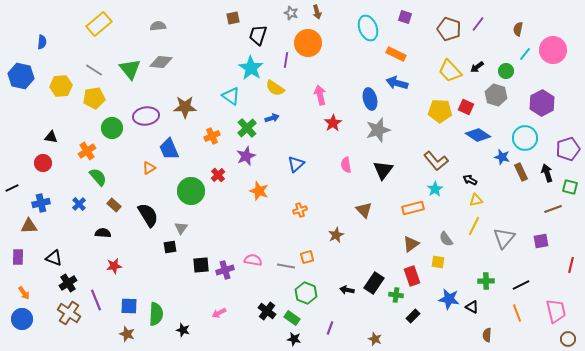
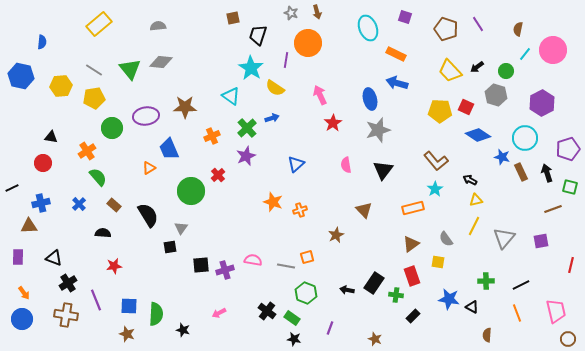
purple line at (478, 24): rotated 70 degrees counterclockwise
brown pentagon at (449, 29): moved 3 px left
pink arrow at (320, 95): rotated 12 degrees counterclockwise
orange star at (259, 191): moved 14 px right, 11 px down
brown cross at (69, 313): moved 3 px left, 2 px down; rotated 25 degrees counterclockwise
